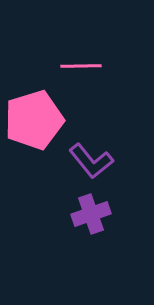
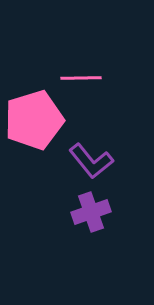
pink line: moved 12 px down
purple cross: moved 2 px up
